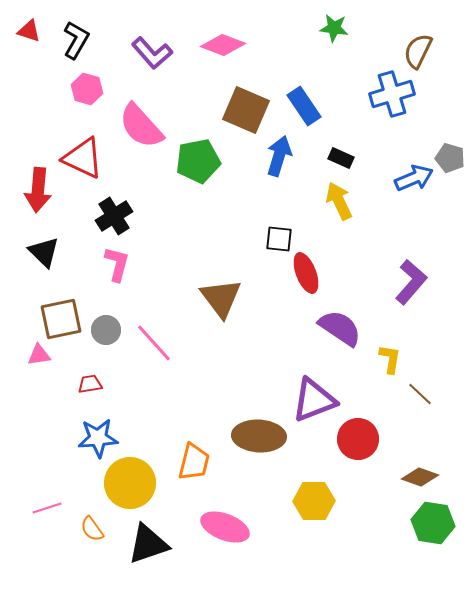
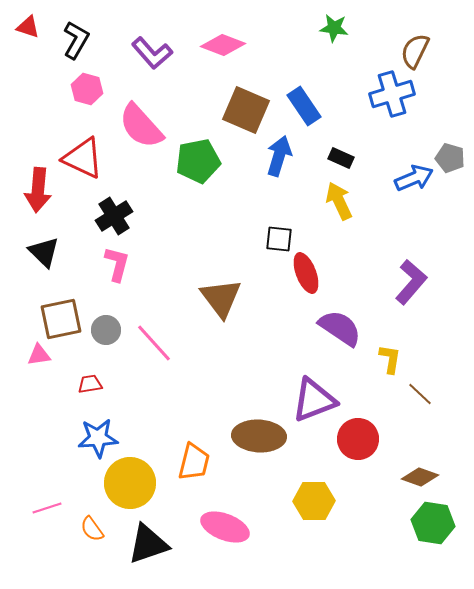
red triangle at (29, 31): moved 1 px left, 4 px up
brown semicircle at (418, 51): moved 3 px left
